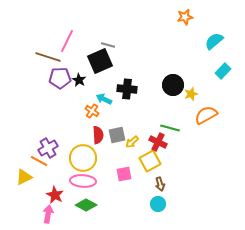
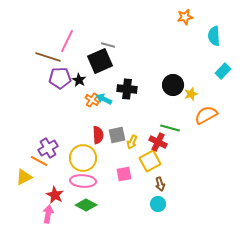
cyan semicircle: moved 5 px up; rotated 54 degrees counterclockwise
orange cross: moved 11 px up
yellow arrow: rotated 24 degrees counterclockwise
